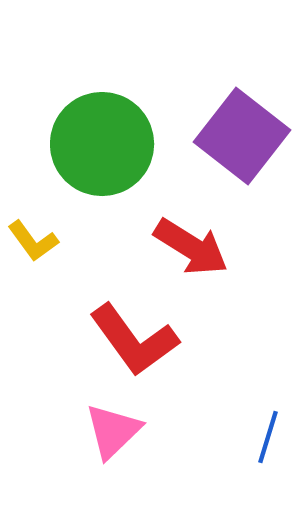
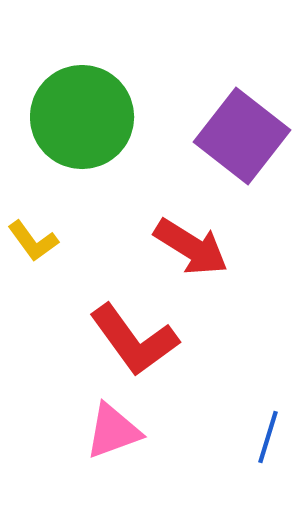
green circle: moved 20 px left, 27 px up
pink triangle: rotated 24 degrees clockwise
